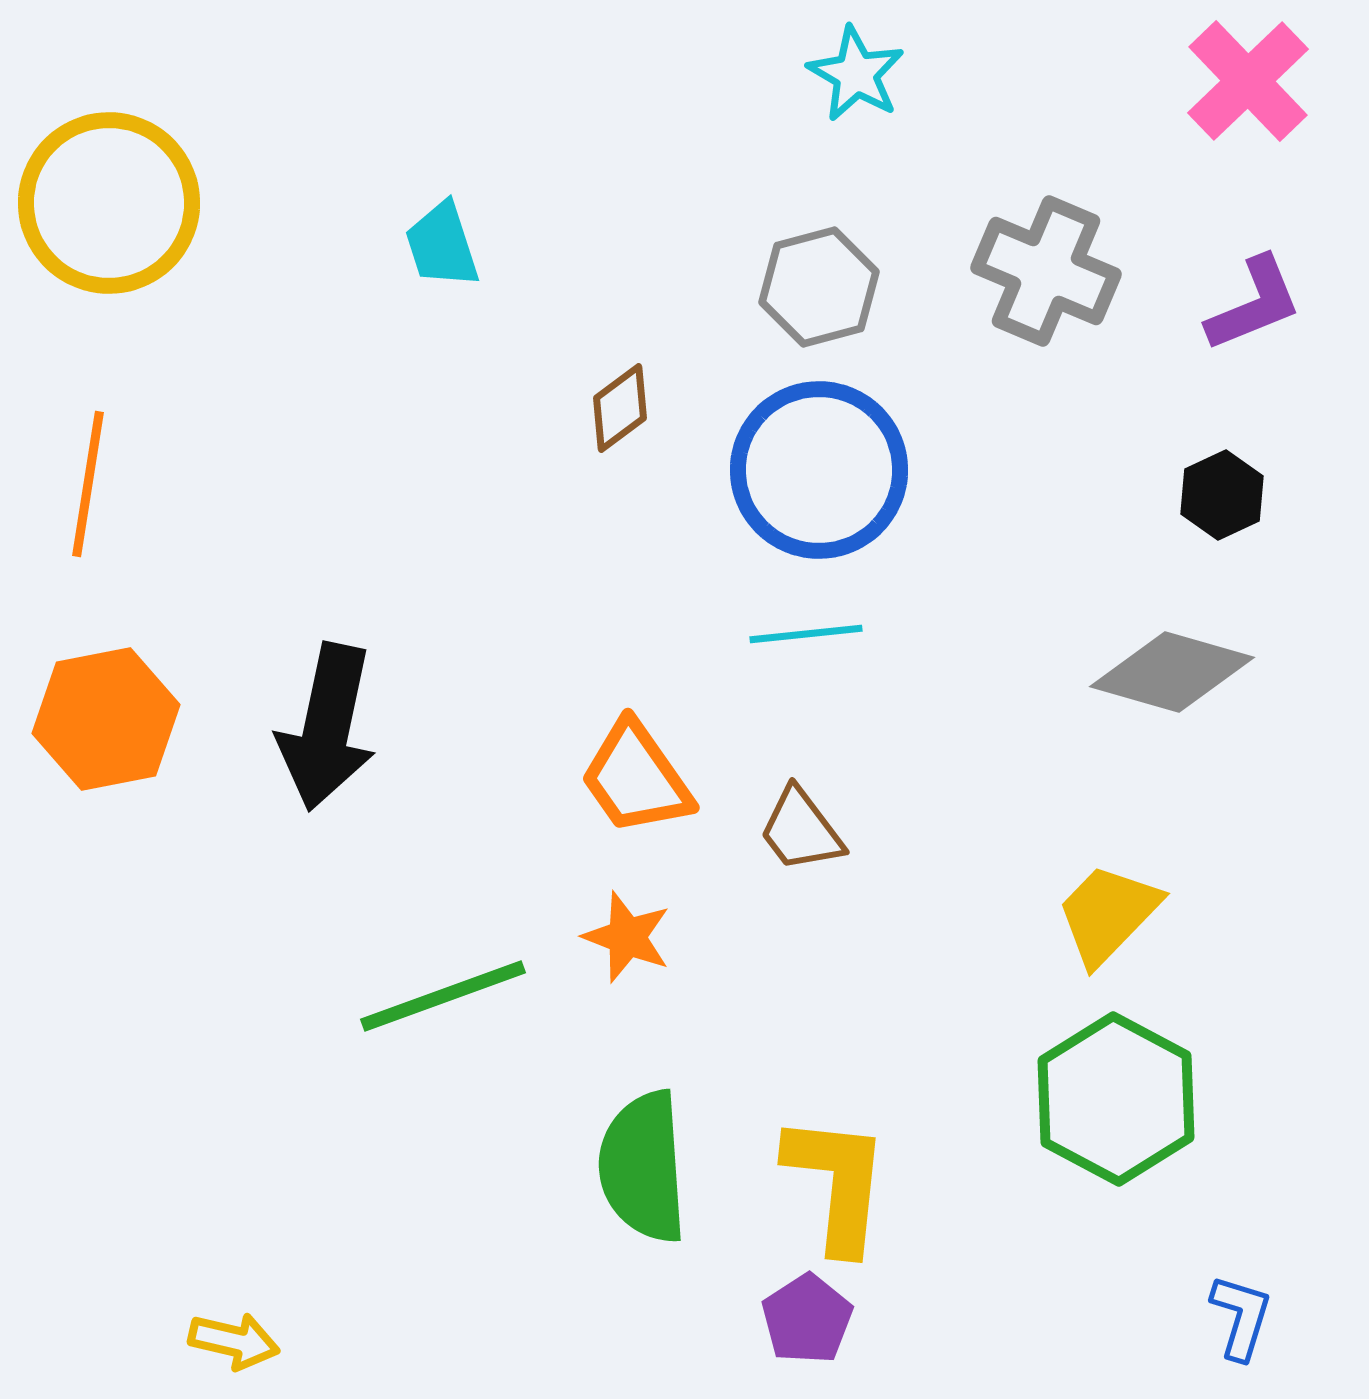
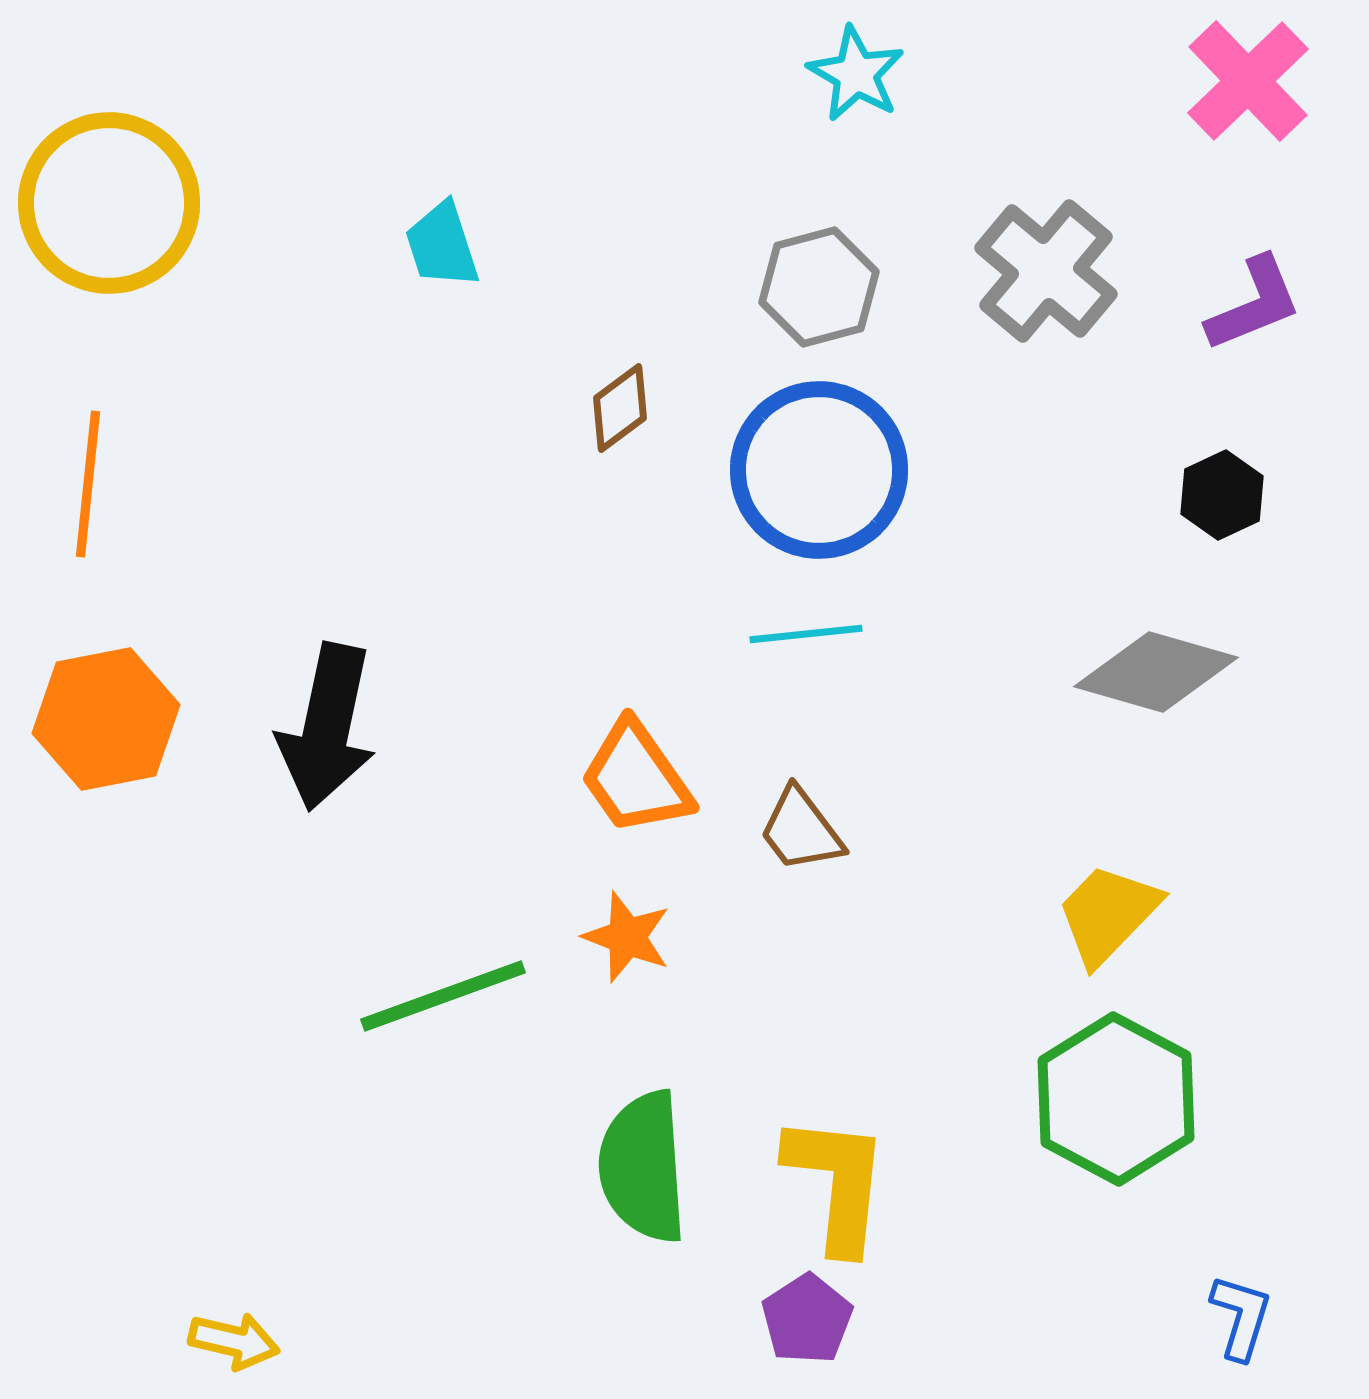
gray cross: rotated 17 degrees clockwise
orange line: rotated 3 degrees counterclockwise
gray diamond: moved 16 px left
